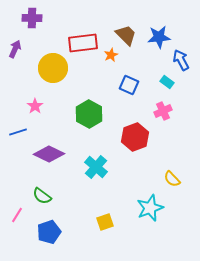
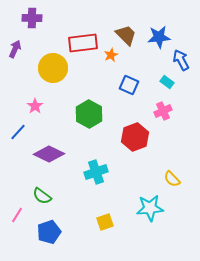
blue line: rotated 30 degrees counterclockwise
cyan cross: moved 5 px down; rotated 30 degrees clockwise
cyan star: rotated 16 degrees clockwise
